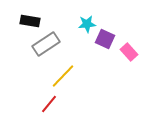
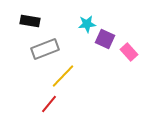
gray rectangle: moved 1 px left, 5 px down; rotated 12 degrees clockwise
